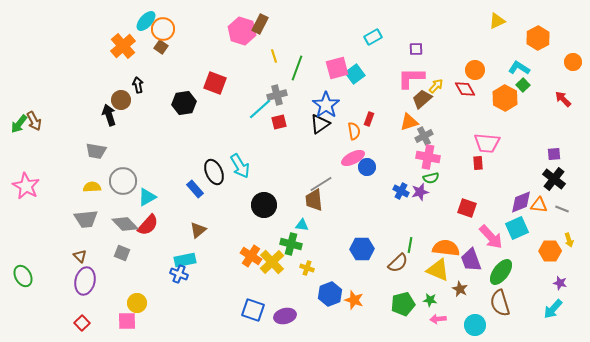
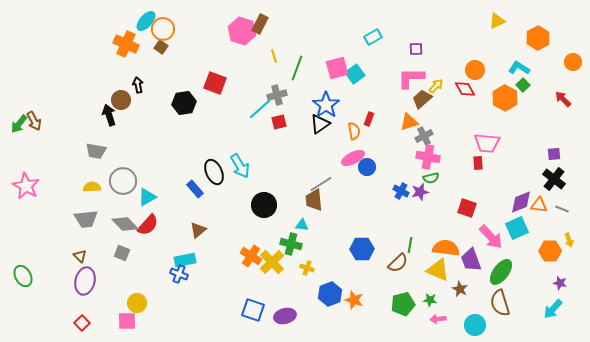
orange cross at (123, 46): moved 3 px right, 2 px up; rotated 25 degrees counterclockwise
